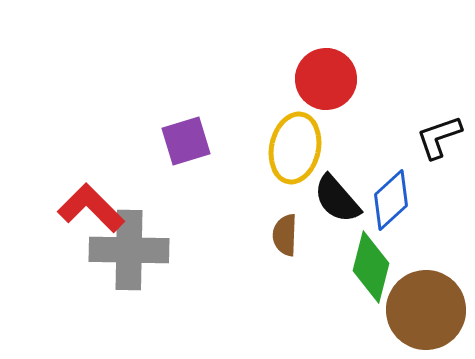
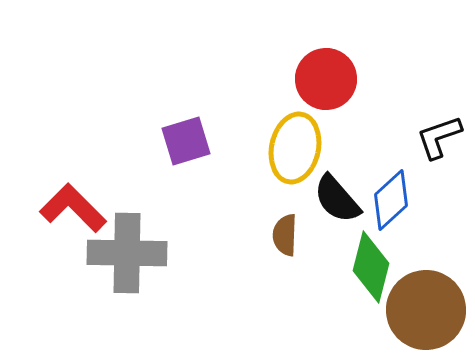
red L-shape: moved 18 px left
gray cross: moved 2 px left, 3 px down
